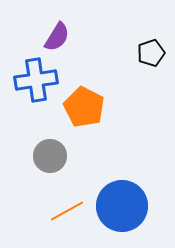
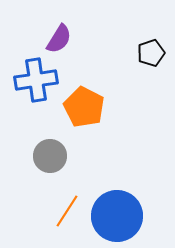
purple semicircle: moved 2 px right, 2 px down
blue circle: moved 5 px left, 10 px down
orange line: rotated 28 degrees counterclockwise
